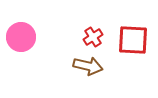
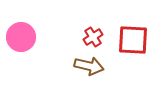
brown arrow: moved 1 px right
